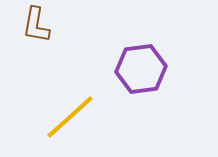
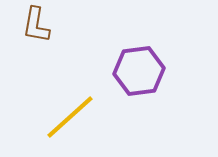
purple hexagon: moved 2 px left, 2 px down
